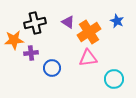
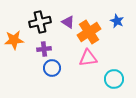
black cross: moved 5 px right, 1 px up
purple cross: moved 13 px right, 4 px up
